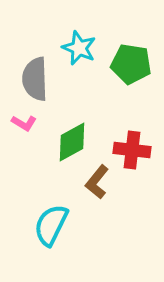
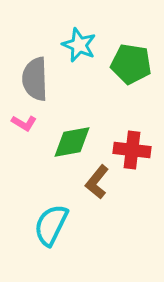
cyan star: moved 3 px up
green diamond: rotated 18 degrees clockwise
